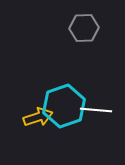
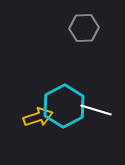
cyan hexagon: rotated 9 degrees counterclockwise
white line: rotated 12 degrees clockwise
